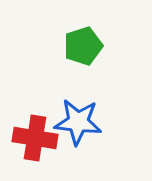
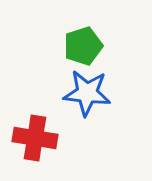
blue star: moved 9 px right, 29 px up
